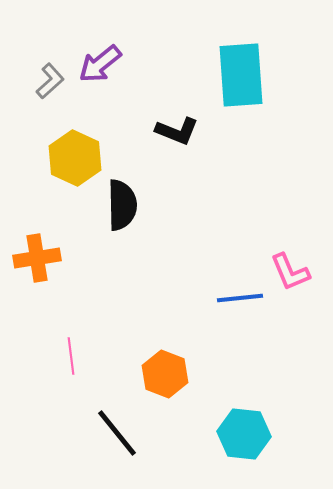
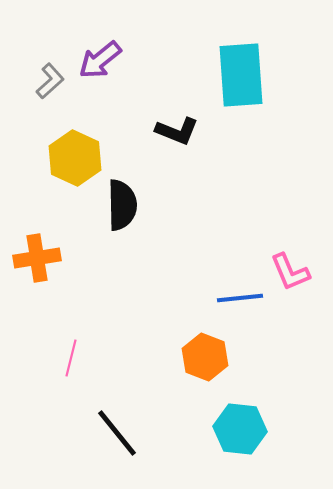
purple arrow: moved 4 px up
pink line: moved 2 px down; rotated 21 degrees clockwise
orange hexagon: moved 40 px right, 17 px up
cyan hexagon: moved 4 px left, 5 px up
